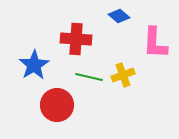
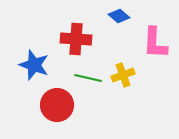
blue star: rotated 20 degrees counterclockwise
green line: moved 1 px left, 1 px down
